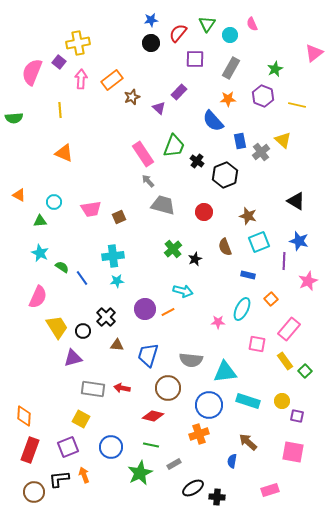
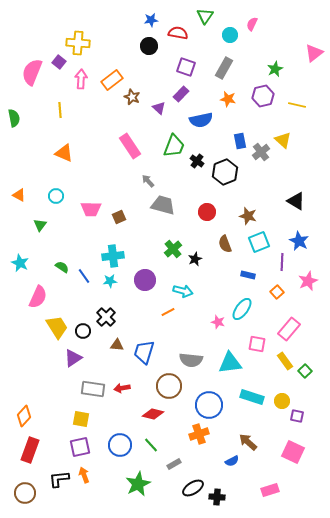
green triangle at (207, 24): moved 2 px left, 8 px up
pink semicircle at (252, 24): rotated 48 degrees clockwise
red semicircle at (178, 33): rotated 60 degrees clockwise
yellow cross at (78, 43): rotated 15 degrees clockwise
black circle at (151, 43): moved 2 px left, 3 px down
purple square at (195, 59): moved 9 px left, 8 px down; rotated 18 degrees clockwise
gray rectangle at (231, 68): moved 7 px left
purple rectangle at (179, 92): moved 2 px right, 2 px down
purple hexagon at (263, 96): rotated 25 degrees clockwise
brown star at (132, 97): rotated 28 degrees counterclockwise
orange star at (228, 99): rotated 14 degrees clockwise
green semicircle at (14, 118): rotated 96 degrees counterclockwise
blue semicircle at (213, 121): moved 12 px left, 1 px up; rotated 60 degrees counterclockwise
pink rectangle at (143, 154): moved 13 px left, 8 px up
black hexagon at (225, 175): moved 3 px up
cyan circle at (54, 202): moved 2 px right, 6 px up
pink trapezoid at (91, 209): rotated 10 degrees clockwise
red circle at (204, 212): moved 3 px right
green triangle at (40, 221): moved 4 px down; rotated 48 degrees counterclockwise
blue star at (299, 241): rotated 12 degrees clockwise
brown semicircle at (225, 247): moved 3 px up
cyan star at (40, 253): moved 20 px left, 10 px down
purple line at (284, 261): moved 2 px left, 1 px down
blue line at (82, 278): moved 2 px right, 2 px up
cyan star at (117, 281): moved 7 px left
orange square at (271, 299): moved 6 px right, 7 px up
purple circle at (145, 309): moved 29 px up
cyan ellipse at (242, 309): rotated 10 degrees clockwise
pink star at (218, 322): rotated 16 degrees clockwise
blue trapezoid at (148, 355): moved 4 px left, 3 px up
purple triangle at (73, 358): rotated 18 degrees counterclockwise
cyan triangle at (225, 372): moved 5 px right, 9 px up
red arrow at (122, 388): rotated 21 degrees counterclockwise
brown circle at (168, 388): moved 1 px right, 2 px up
cyan rectangle at (248, 401): moved 4 px right, 4 px up
orange diamond at (24, 416): rotated 40 degrees clockwise
red diamond at (153, 416): moved 2 px up
yellow square at (81, 419): rotated 18 degrees counterclockwise
green line at (151, 445): rotated 35 degrees clockwise
purple square at (68, 447): moved 12 px right; rotated 10 degrees clockwise
blue circle at (111, 447): moved 9 px right, 2 px up
pink square at (293, 452): rotated 15 degrees clockwise
blue semicircle at (232, 461): rotated 128 degrees counterclockwise
green star at (140, 473): moved 2 px left, 11 px down
brown circle at (34, 492): moved 9 px left, 1 px down
